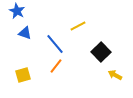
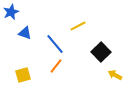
blue star: moved 6 px left, 1 px down; rotated 21 degrees clockwise
